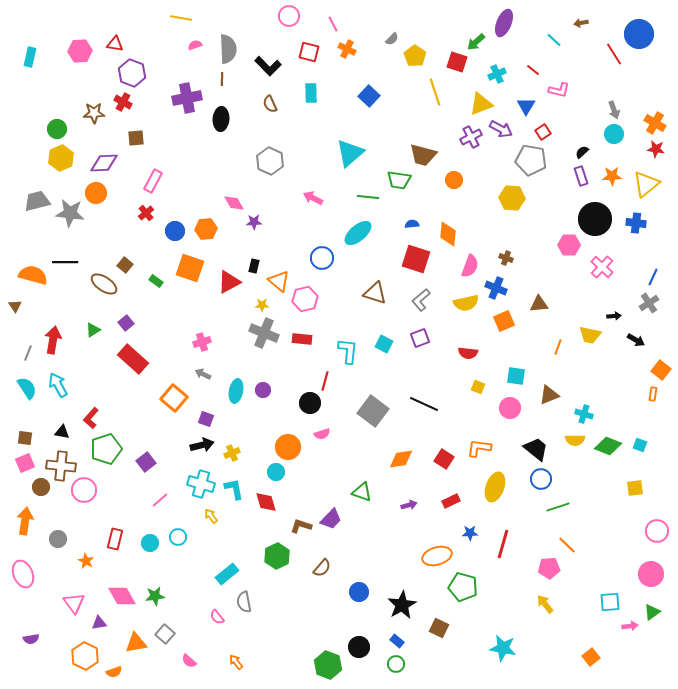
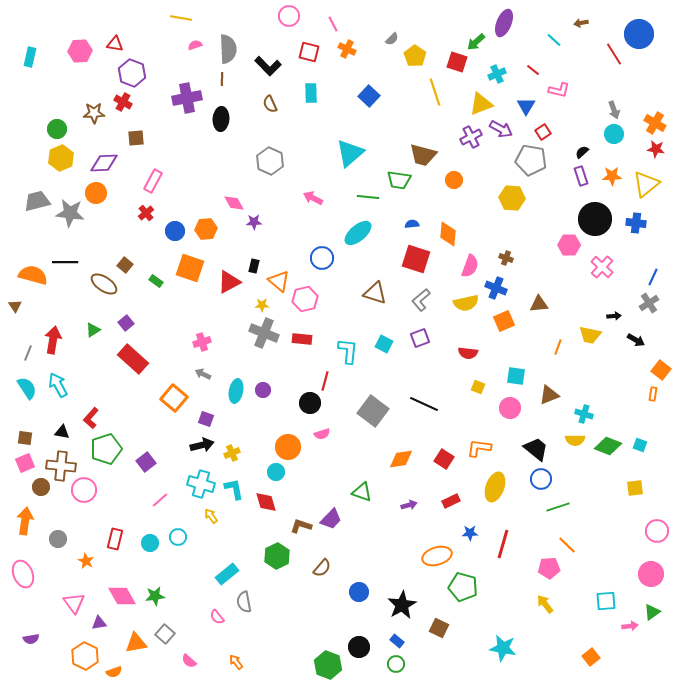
cyan square at (610, 602): moved 4 px left, 1 px up
